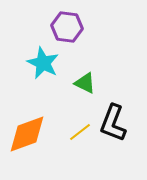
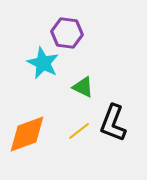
purple hexagon: moved 6 px down
green triangle: moved 2 px left, 4 px down
yellow line: moved 1 px left, 1 px up
